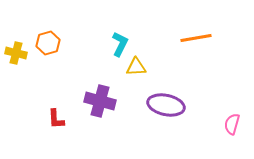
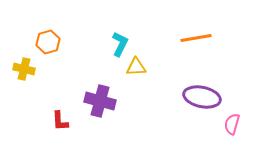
orange hexagon: moved 1 px up
yellow cross: moved 8 px right, 16 px down
purple ellipse: moved 36 px right, 8 px up
red L-shape: moved 4 px right, 2 px down
